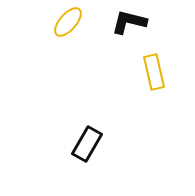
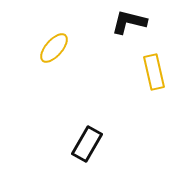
yellow ellipse: moved 14 px left, 26 px down
